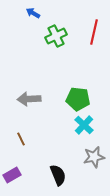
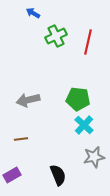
red line: moved 6 px left, 10 px down
gray arrow: moved 1 px left, 1 px down; rotated 10 degrees counterclockwise
brown line: rotated 72 degrees counterclockwise
